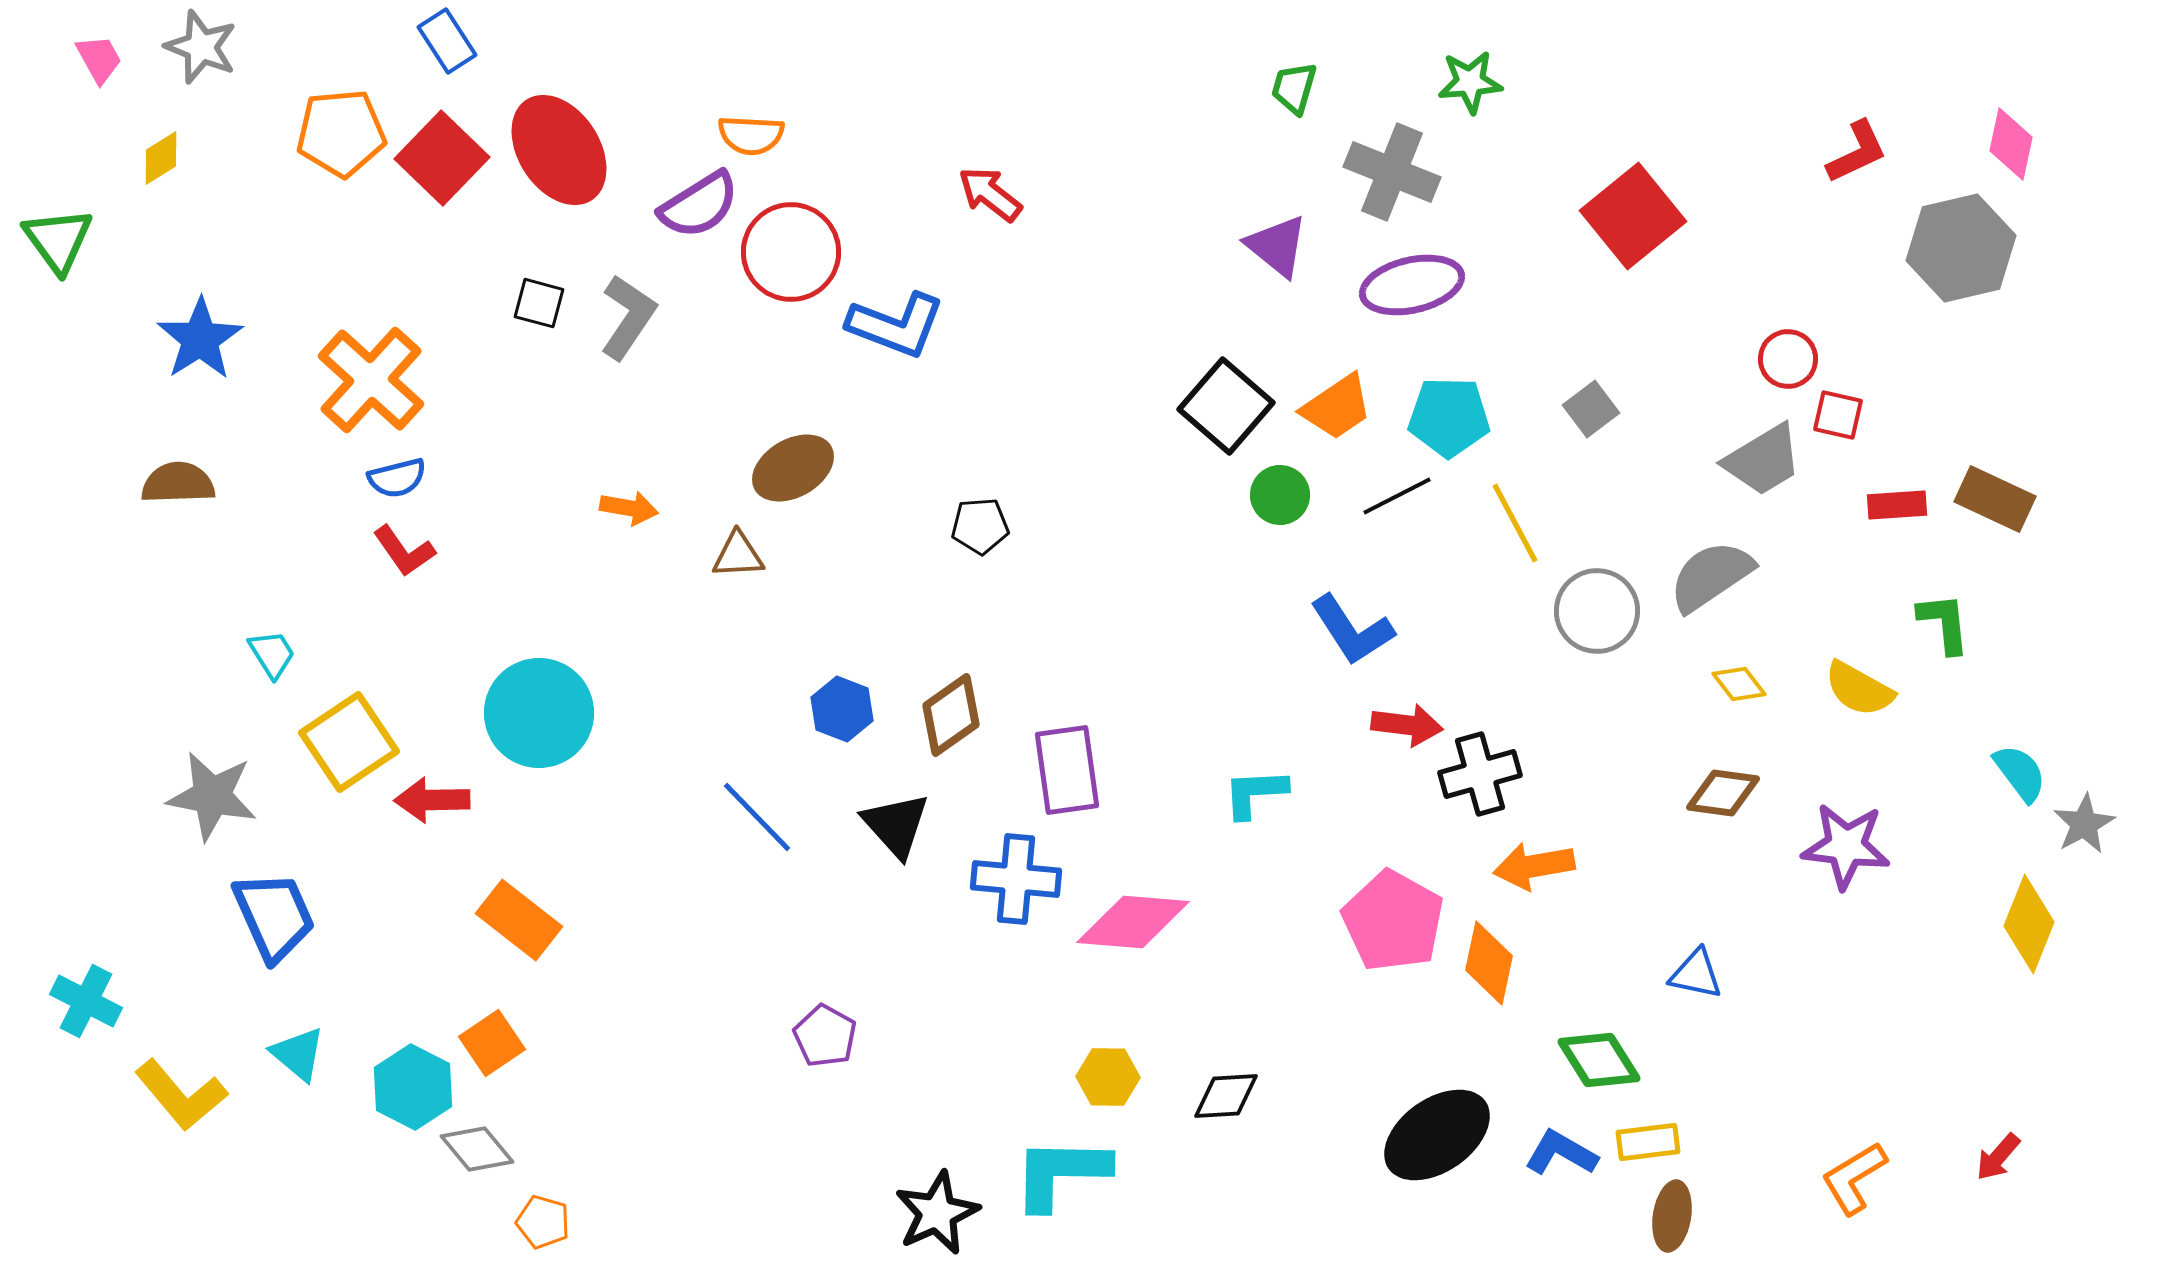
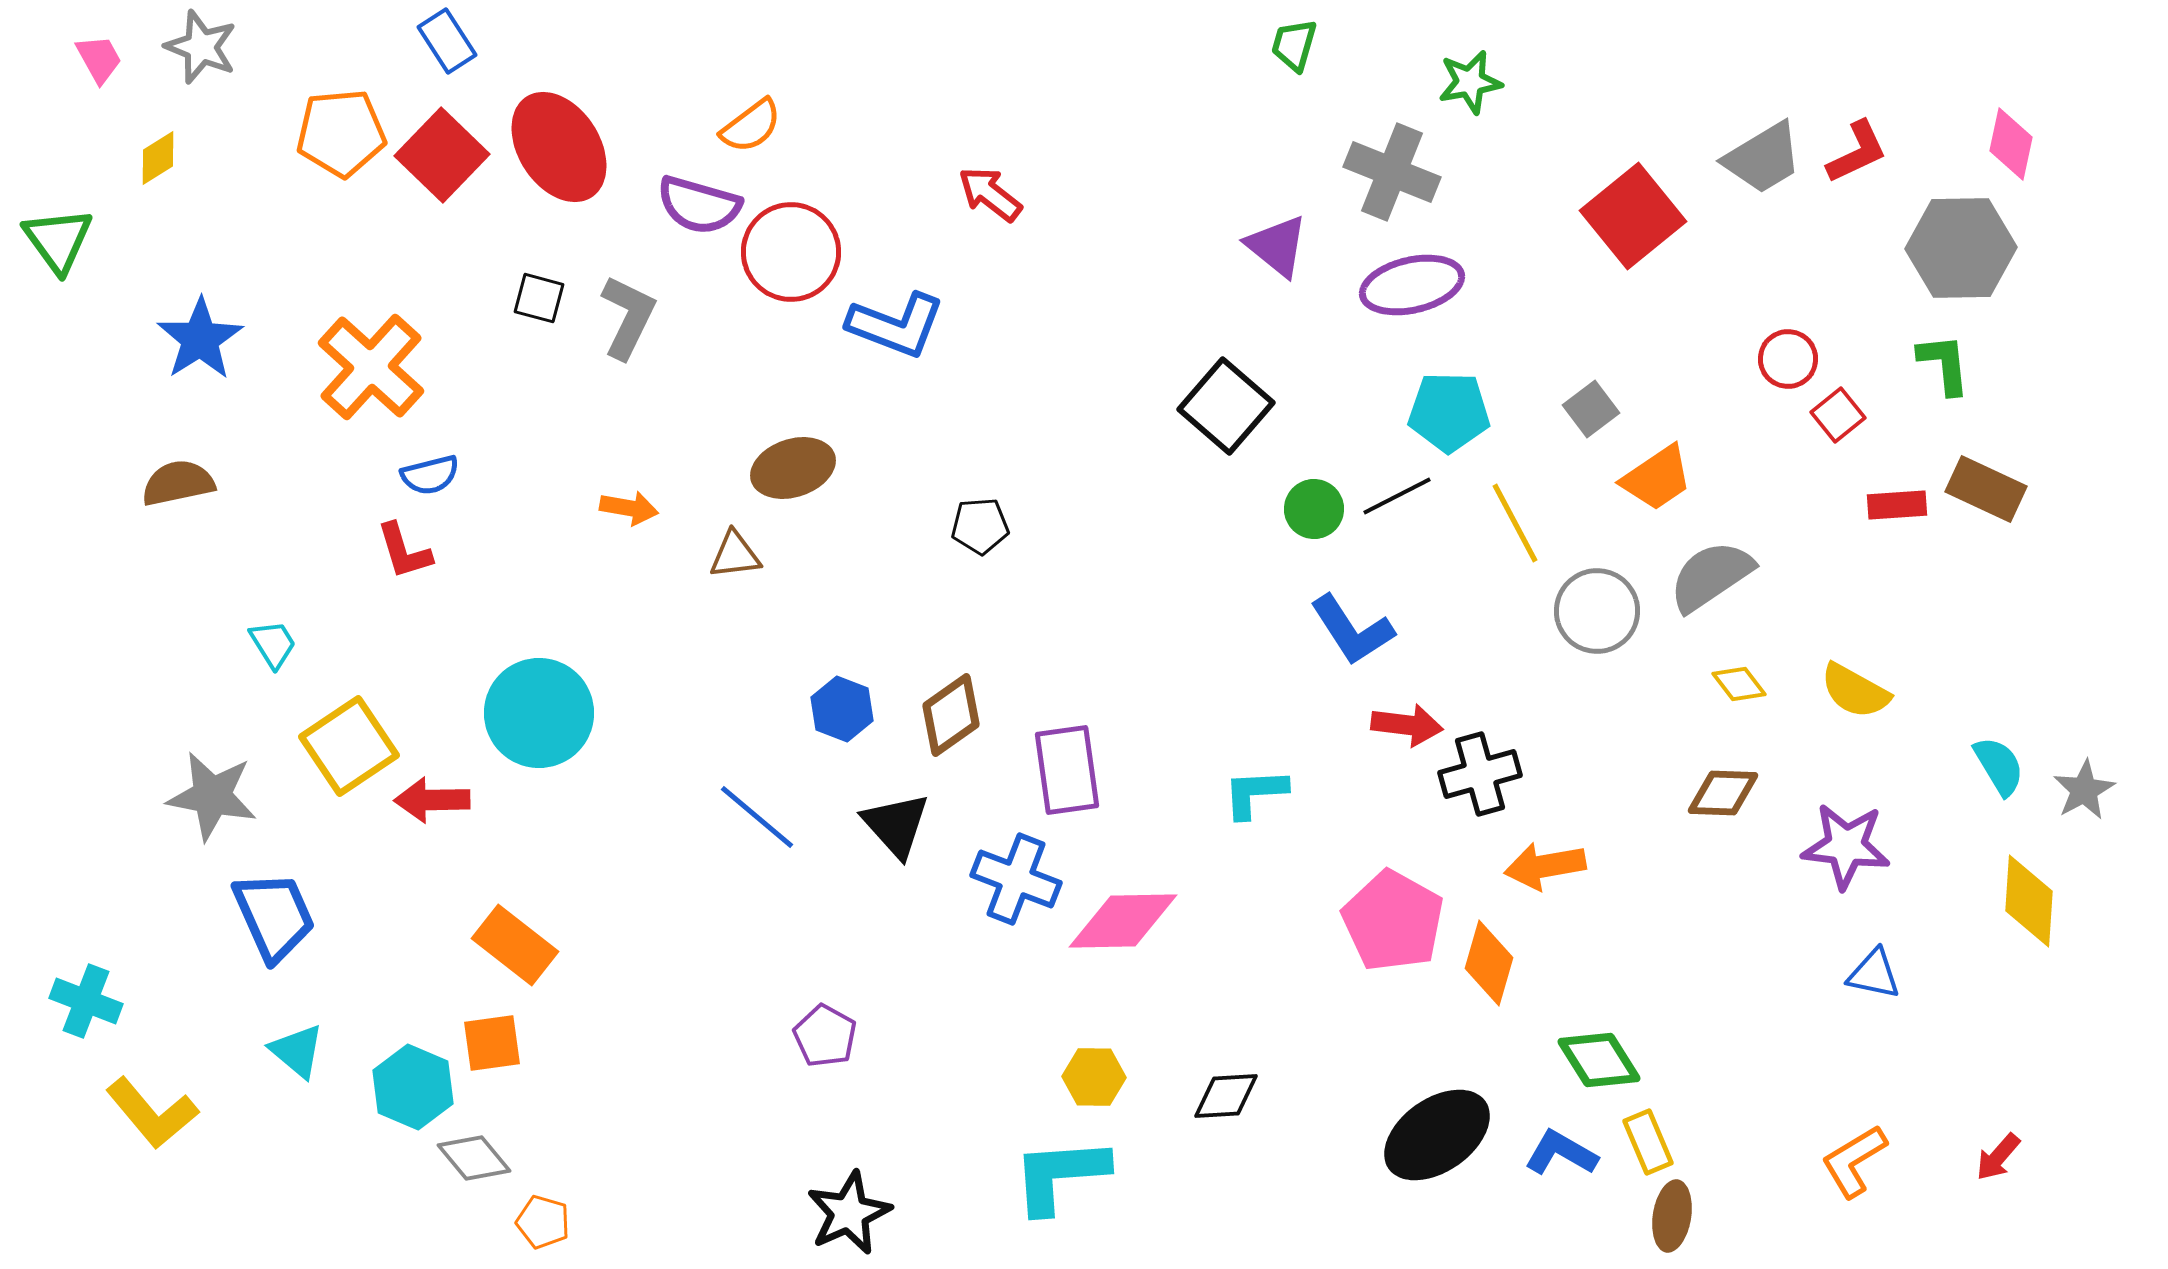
green star at (1470, 82): rotated 6 degrees counterclockwise
green trapezoid at (1294, 88): moved 43 px up
orange semicircle at (751, 135): moved 9 px up; rotated 40 degrees counterclockwise
red ellipse at (559, 150): moved 3 px up
yellow diamond at (161, 158): moved 3 px left
red square at (442, 158): moved 3 px up
purple semicircle at (699, 205): rotated 48 degrees clockwise
gray hexagon at (1961, 248): rotated 12 degrees clockwise
black square at (539, 303): moved 5 px up
gray L-shape at (628, 317): rotated 8 degrees counterclockwise
orange cross at (371, 380): moved 13 px up
orange trapezoid at (1337, 407): moved 320 px right, 71 px down
red square at (1838, 415): rotated 38 degrees clockwise
cyan pentagon at (1449, 417): moved 5 px up
gray trapezoid at (1763, 460): moved 302 px up
brown ellipse at (793, 468): rotated 12 degrees clockwise
blue semicircle at (397, 478): moved 33 px right, 3 px up
brown semicircle at (178, 483): rotated 10 degrees counterclockwise
green circle at (1280, 495): moved 34 px right, 14 px down
brown rectangle at (1995, 499): moved 9 px left, 10 px up
red L-shape at (404, 551): rotated 18 degrees clockwise
brown triangle at (738, 555): moved 3 px left; rotated 4 degrees counterclockwise
green L-shape at (1944, 623): moved 259 px up
cyan trapezoid at (272, 654): moved 1 px right, 10 px up
yellow semicircle at (1859, 689): moved 4 px left, 2 px down
yellow square at (349, 742): moved 4 px down
cyan semicircle at (2020, 773): moved 21 px left, 7 px up; rotated 6 degrees clockwise
brown diamond at (1723, 793): rotated 6 degrees counterclockwise
blue line at (757, 817): rotated 6 degrees counterclockwise
gray star at (2084, 824): moved 34 px up
orange arrow at (1534, 866): moved 11 px right
blue cross at (1016, 879): rotated 16 degrees clockwise
orange rectangle at (519, 920): moved 4 px left, 25 px down
pink diamond at (1133, 922): moved 10 px left, 1 px up; rotated 6 degrees counterclockwise
yellow diamond at (2029, 924): moved 23 px up; rotated 18 degrees counterclockwise
orange diamond at (1489, 963): rotated 4 degrees clockwise
blue triangle at (1696, 974): moved 178 px right
cyan cross at (86, 1001): rotated 6 degrees counterclockwise
orange square at (492, 1043): rotated 26 degrees clockwise
cyan triangle at (298, 1054): moved 1 px left, 3 px up
yellow hexagon at (1108, 1077): moved 14 px left
cyan hexagon at (413, 1087): rotated 4 degrees counterclockwise
yellow L-shape at (181, 1095): moved 29 px left, 18 px down
yellow rectangle at (1648, 1142): rotated 74 degrees clockwise
gray diamond at (477, 1149): moved 3 px left, 9 px down
cyan L-shape at (1061, 1173): moved 1 px left, 2 px down; rotated 5 degrees counterclockwise
orange L-shape at (1854, 1178): moved 17 px up
black star at (937, 1213): moved 88 px left
